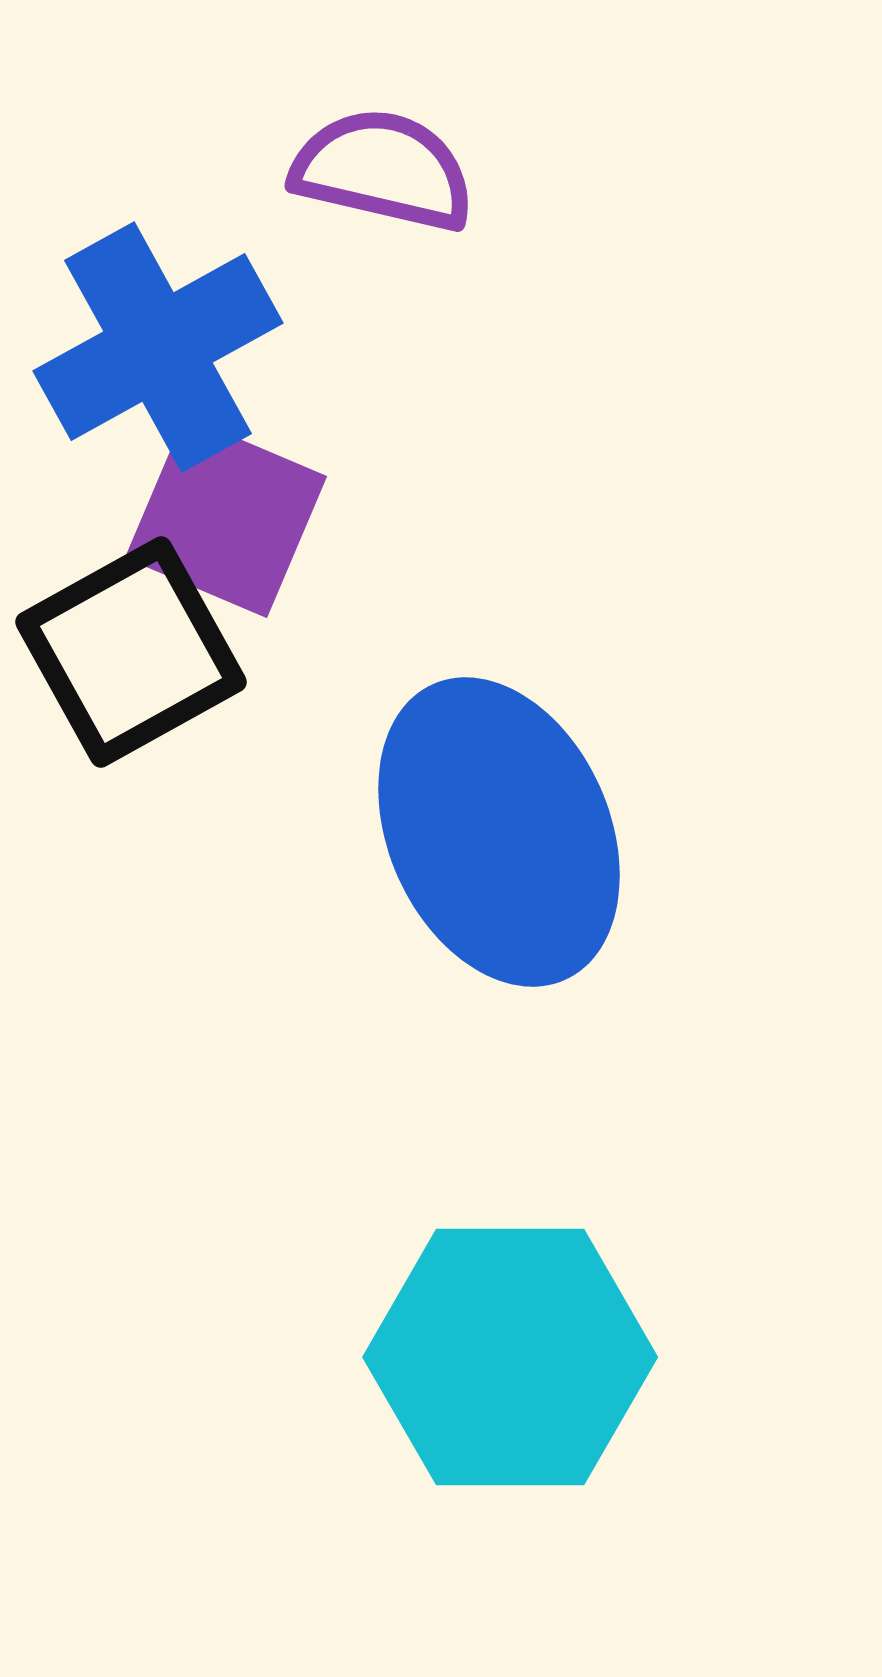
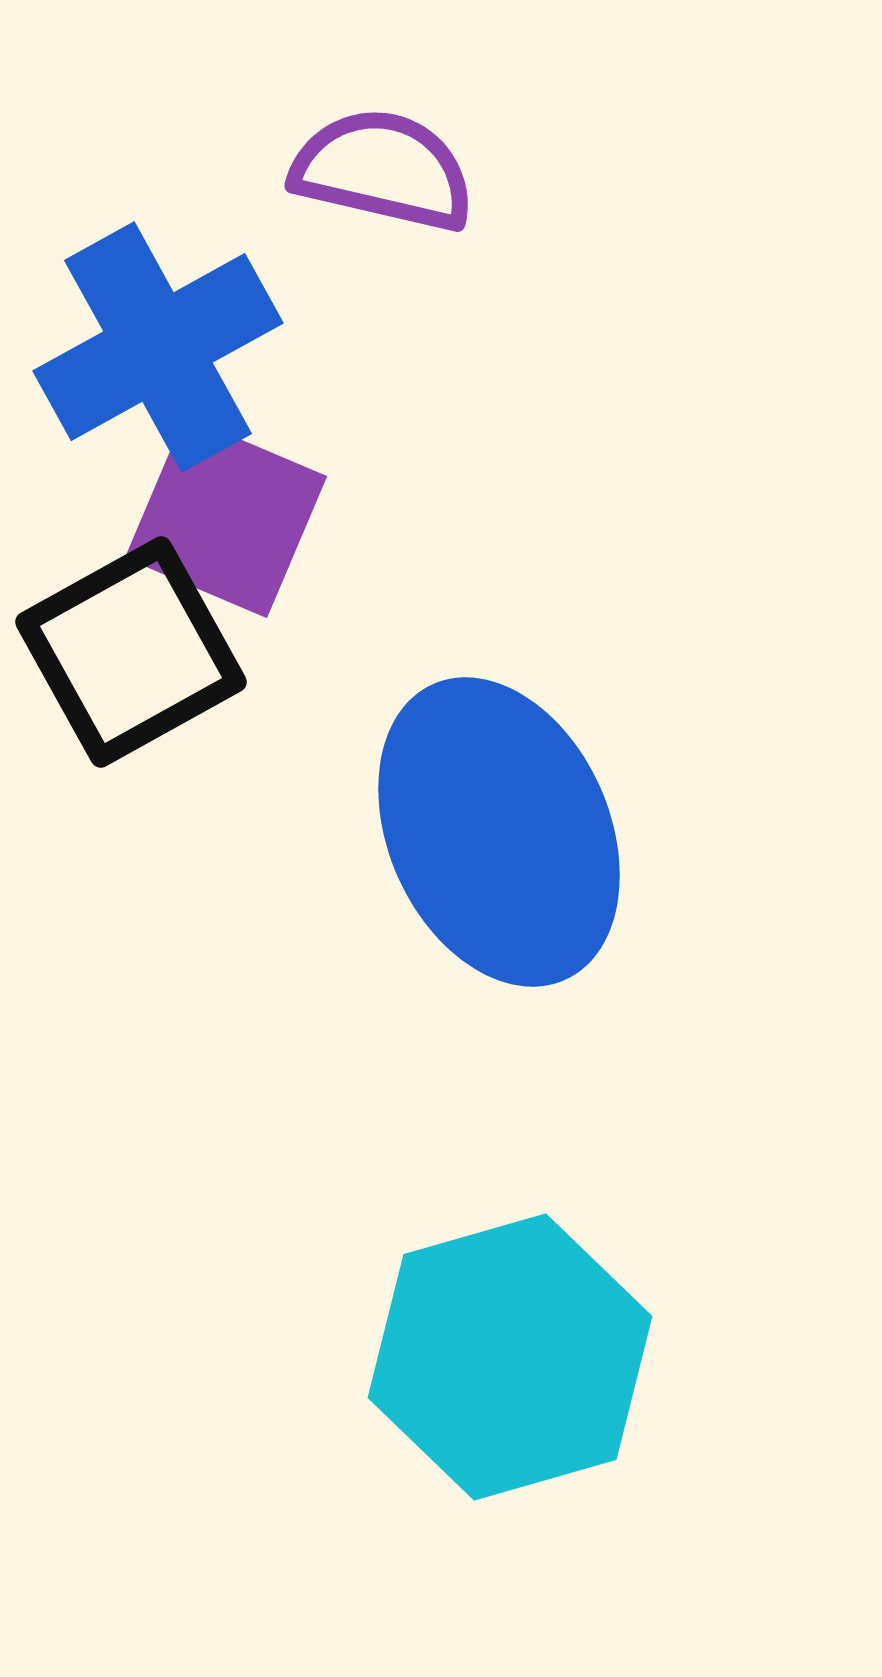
cyan hexagon: rotated 16 degrees counterclockwise
